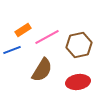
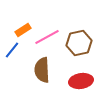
brown hexagon: moved 2 px up
blue line: rotated 30 degrees counterclockwise
brown semicircle: rotated 145 degrees clockwise
red ellipse: moved 3 px right, 1 px up
